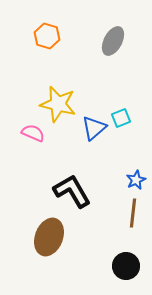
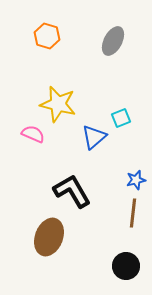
blue triangle: moved 9 px down
pink semicircle: moved 1 px down
blue star: rotated 12 degrees clockwise
